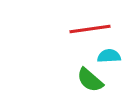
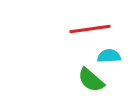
green semicircle: moved 1 px right
